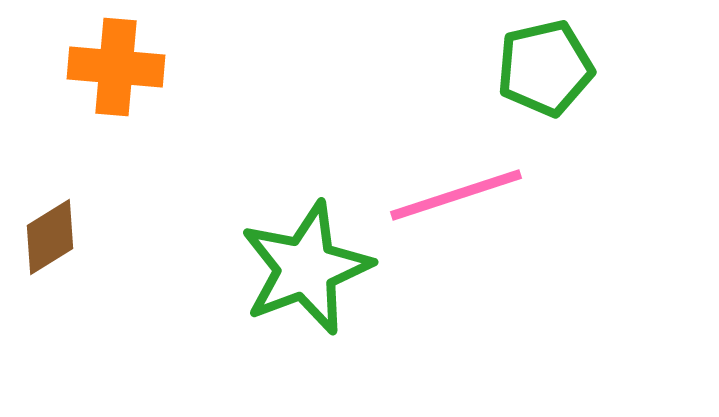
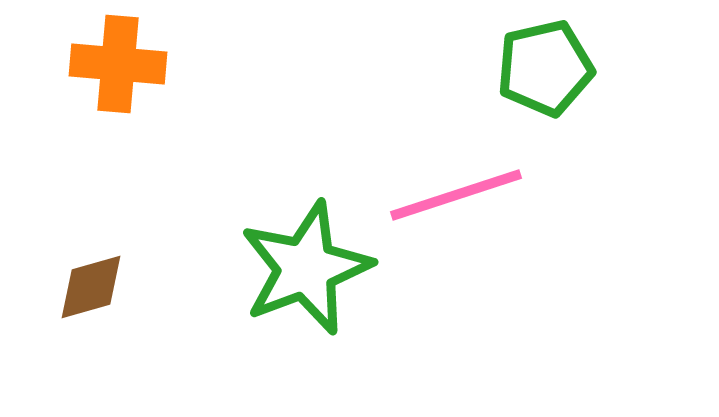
orange cross: moved 2 px right, 3 px up
brown diamond: moved 41 px right, 50 px down; rotated 16 degrees clockwise
